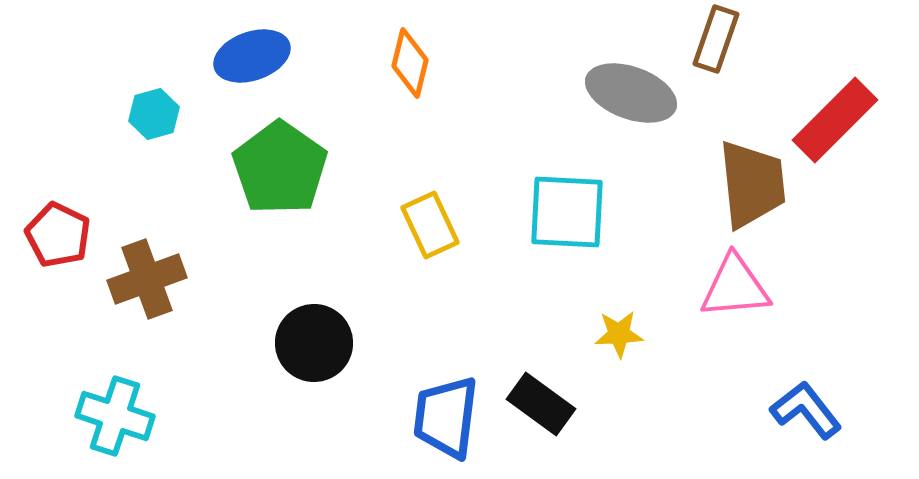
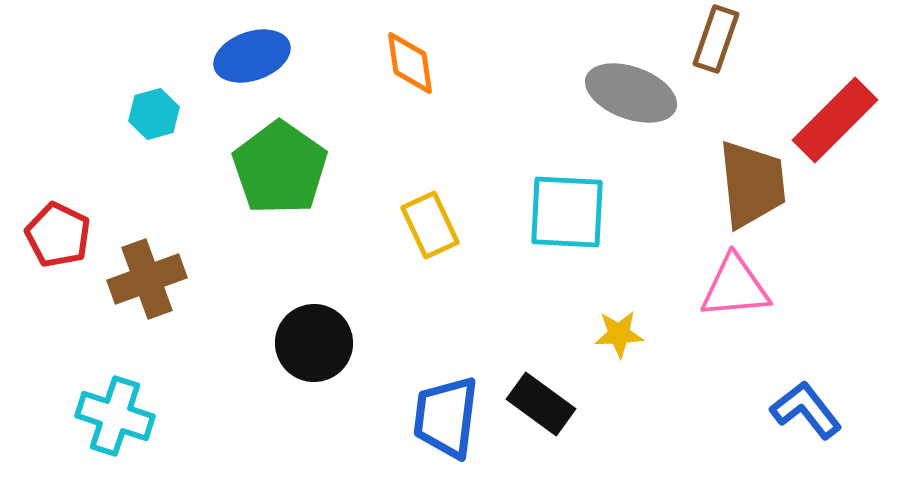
orange diamond: rotated 22 degrees counterclockwise
